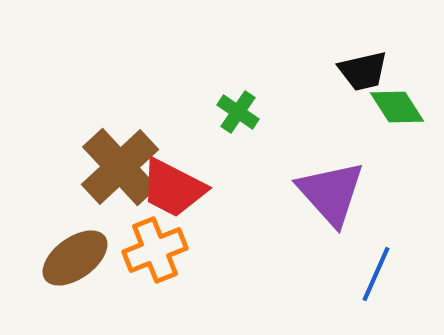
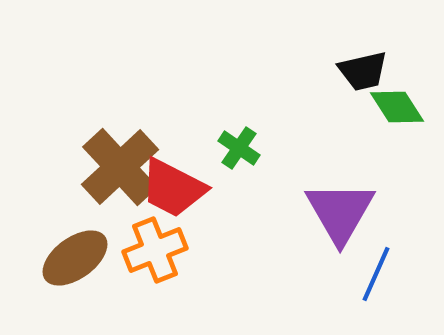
green cross: moved 1 px right, 36 px down
purple triangle: moved 9 px right, 19 px down; rotated 12 degrees clockwise
